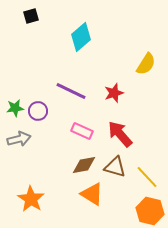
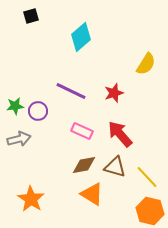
green star: moved 2 px up
